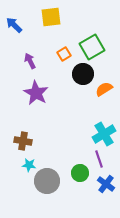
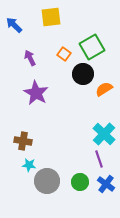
orange square: rotated 24 degrees counterclockwise
purple arrow: moved 3 px up
cyan cross: rotated 15 degrees counterclockwise
green circle: moved 9 px down
